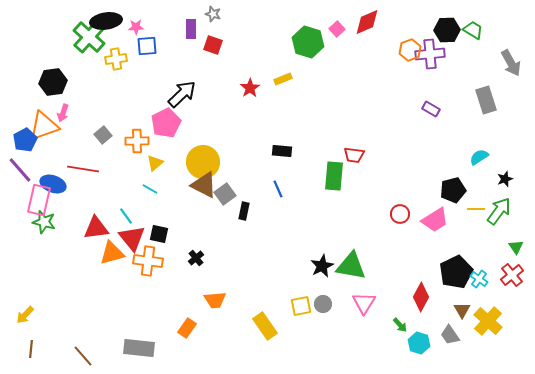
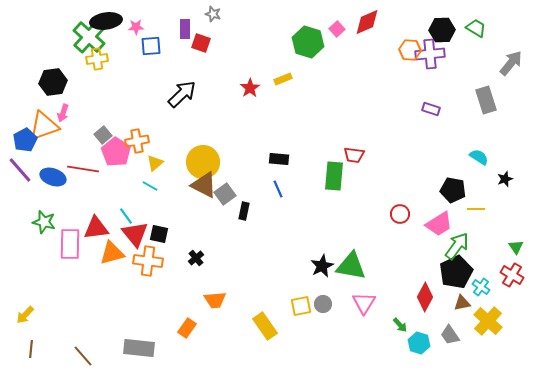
purple rectangle at (191, 29): moved 6 px left
black hexagon at (447, 30): moved 5 px left
green trapezoid at (473, 30): moved 3 px right, 2 px up
red square at (213, 45): moved 12 px left, 2 px up
blue square at (147, 46): moved 4 px right
orange hexagon at (410, 50): rotated 25 degrees clockwise
yellow cross at (116, 59): moved 19 px left
gray arrow at (511, 63): rotated 112 degrees counterclockwise
purple rectangle at (431, 109): rotated 12 degrees counterclockwise
pink pentagon at (166, 123): moved 50 px left, 29 px down; rotated 12 degrees counterclockwise
orange cross at (137, 141): rotated 10 degrees counterclockwise
black rectangle at (282, 151): moved 3 px left, 8 px down
cyan semicircle at (479, 157): rotated 66 degrees clockwise
blue ellipse at (53, 184): moved 7 px up
cyan line at (150, 189): moved 3 px up
black pentagon at (453, 190): rotated 25 degrees clockwise
pink rectangle at (39, 200): moved 31 px right, 44 px down; rotated 12 degrees counterclockwise
green arrow at (499, 211): moved 42 px left, 35 px down
pink trapezoid at (435, 220): moved 4 px right, 4 px down
red triangle at (132, 238): moved 3 px right, 4 px up
red cross at (512, 275): rotated 20 degrees counterclockwise
cyan cross at (479, 279): moved 2 px right, 8 px down
red diamond at (421, 297): moved 4 px right
brown triangle at (462, 310): moved 7 px up; rotated 48 degrees clockwise
